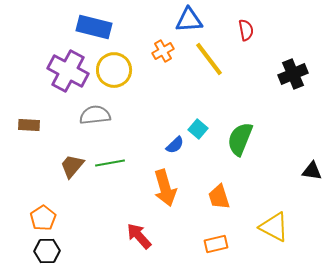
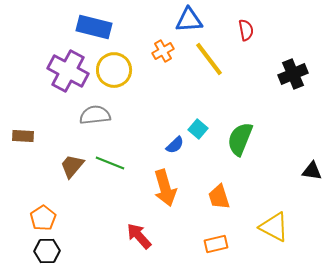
brown rectangle: moved 6 px left, 11 px down
green line: rotated 32 degrees clockwise
